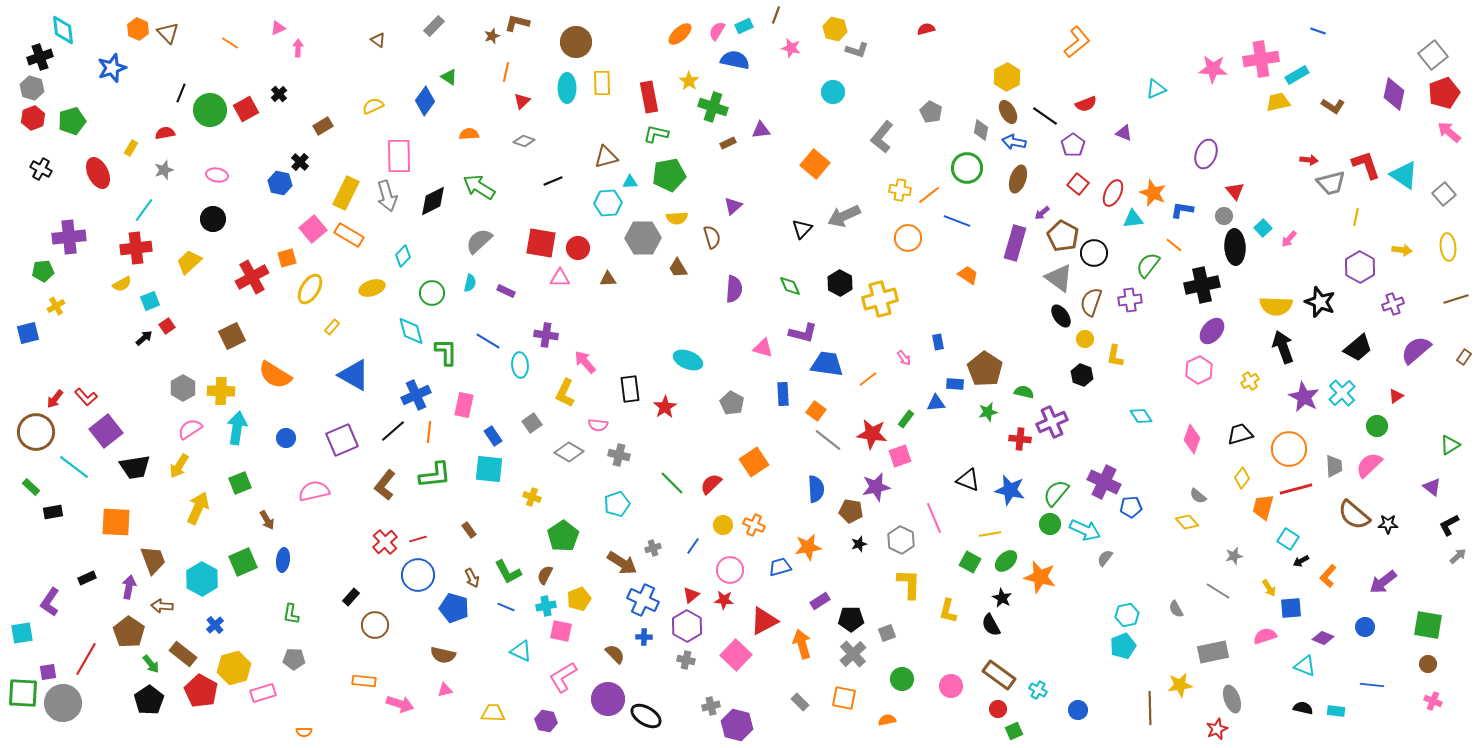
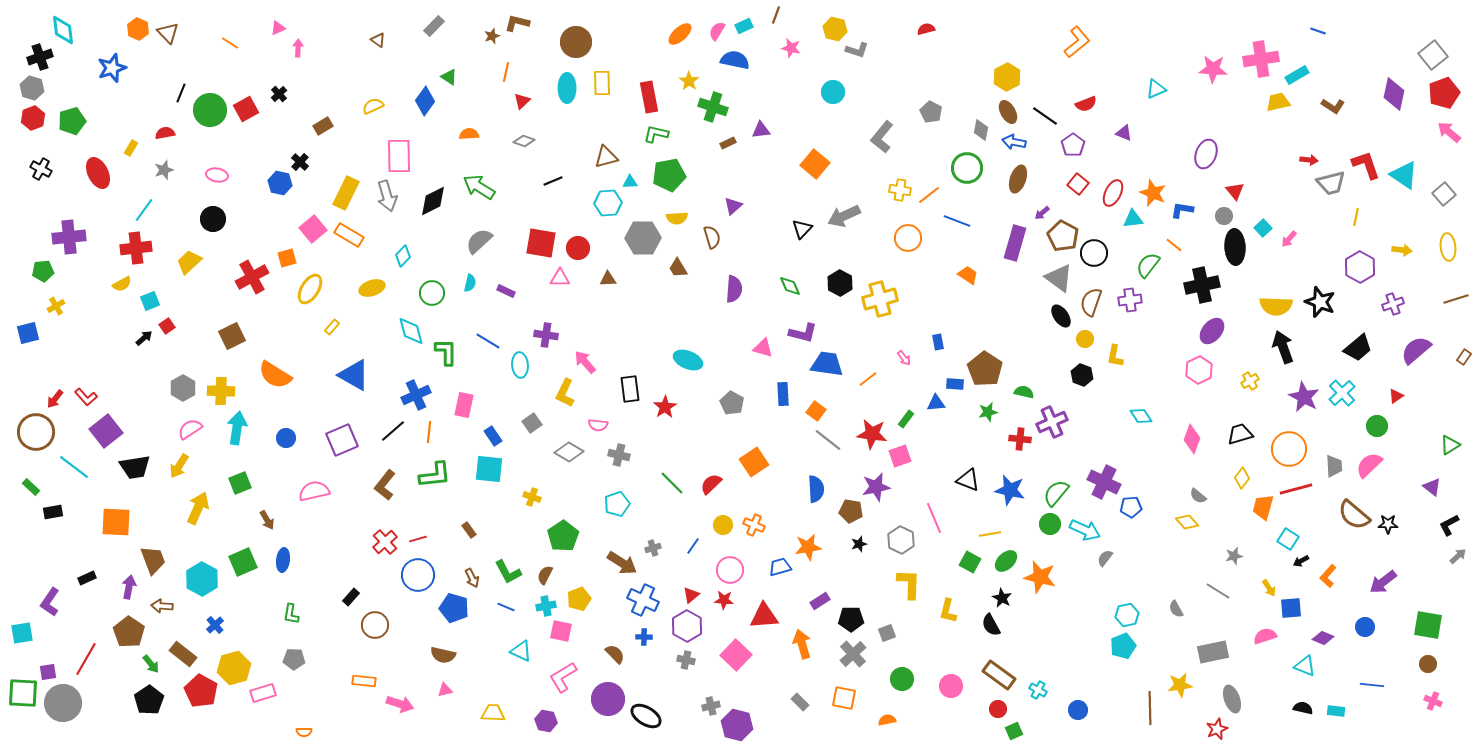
red triangle at (764, 621): moved 5 px up; rotated 24 degrees clockwise
